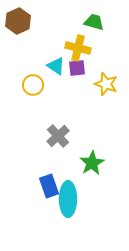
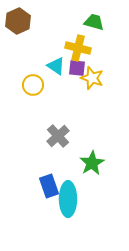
purple square: rotated 12 degrees clockwise
yellow star: moved 14 px left, 6 px up
